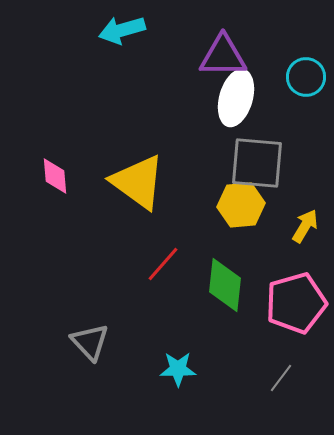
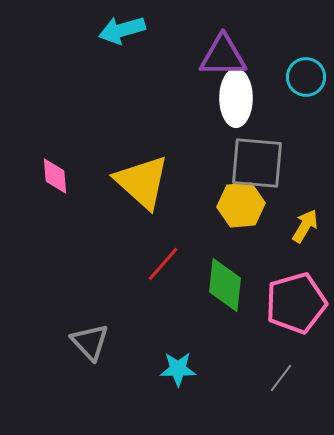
white ellipse: rotated 16 degrees counterclockwise
yellow triangle: moved 4 px right; rotated 6 degrees clockwise
